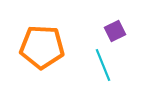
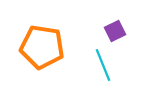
orange pentagon: rotated 6 degrees clockwise
